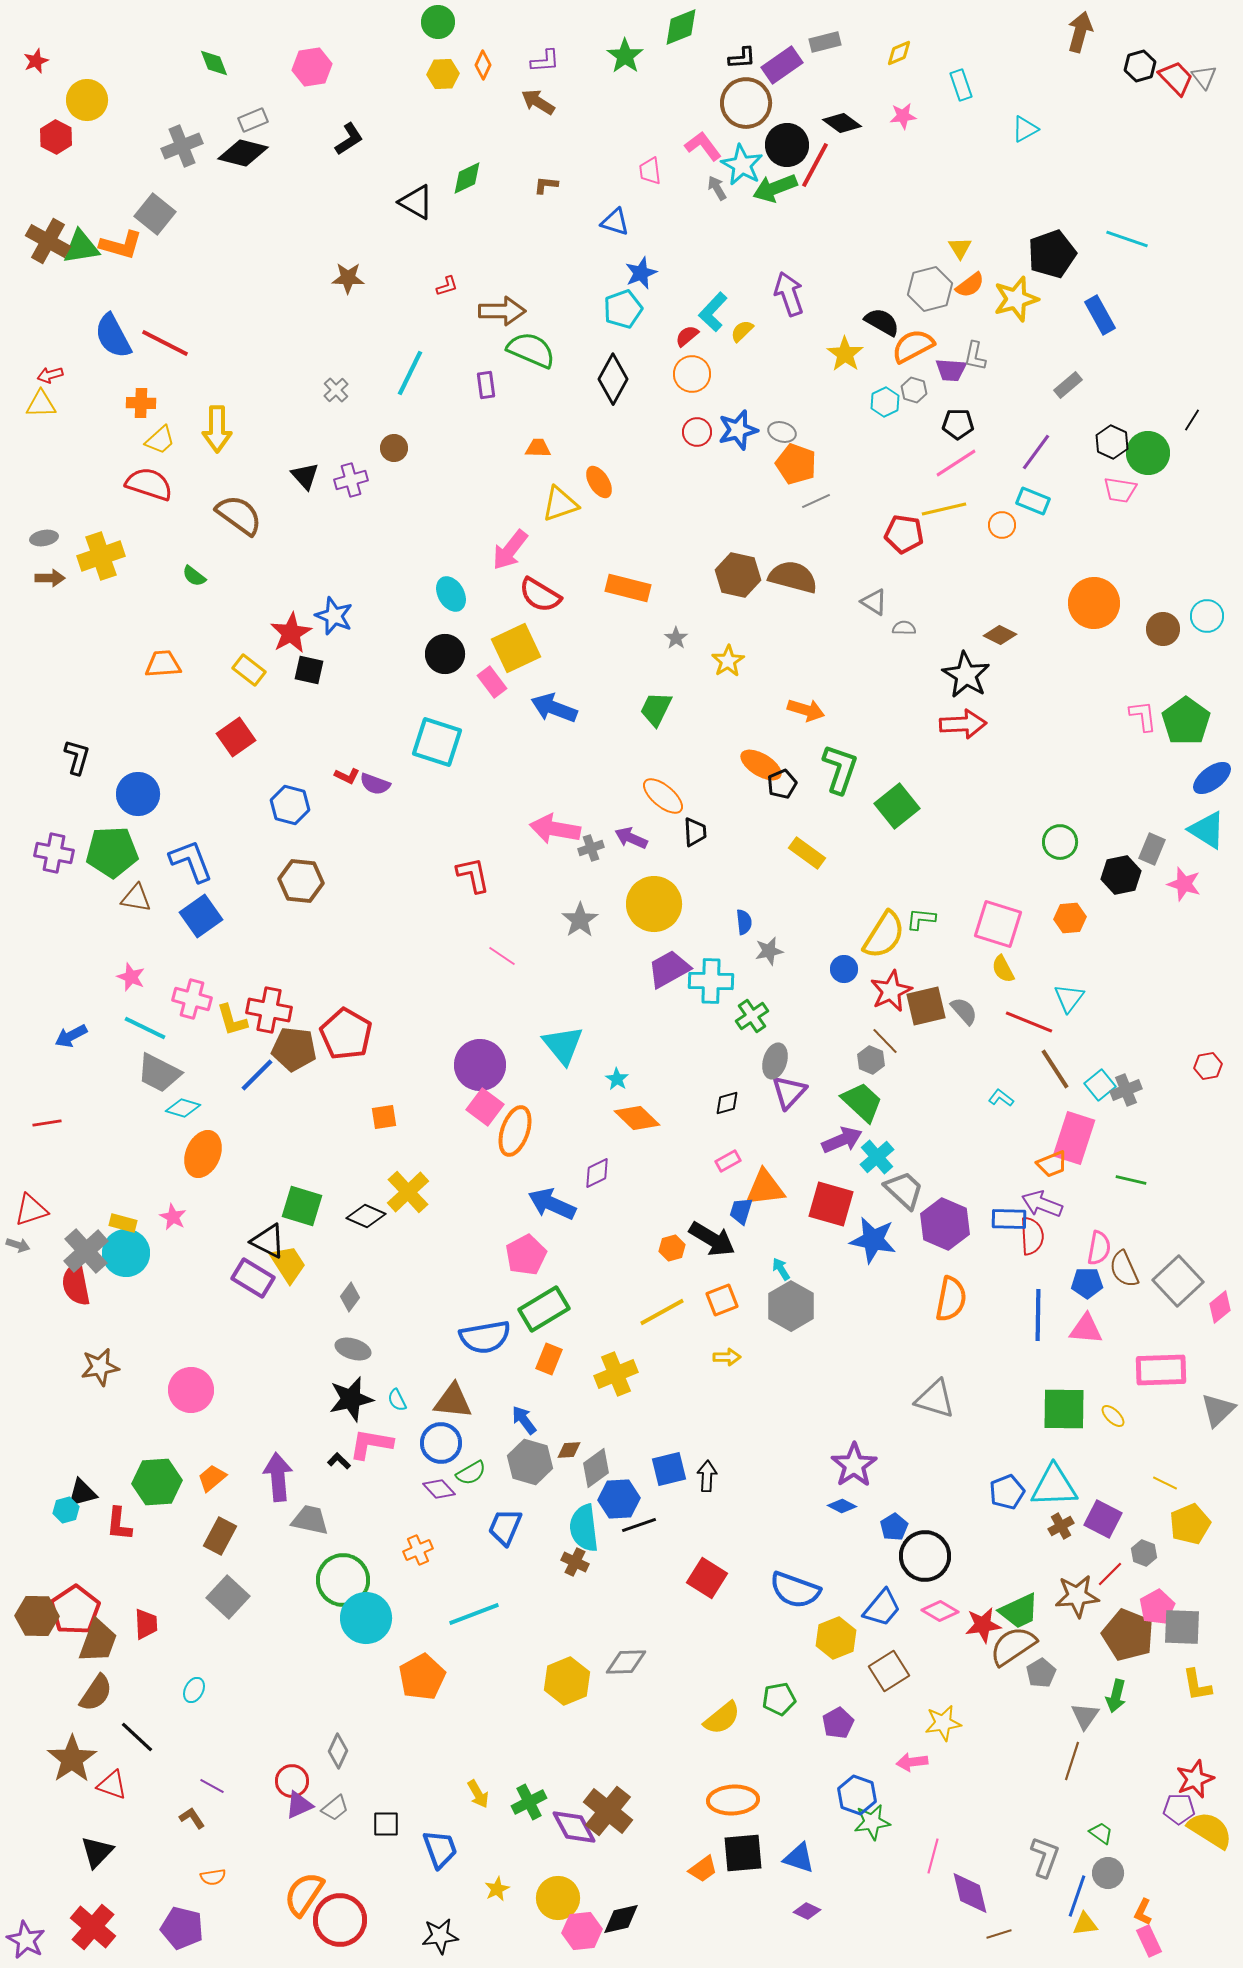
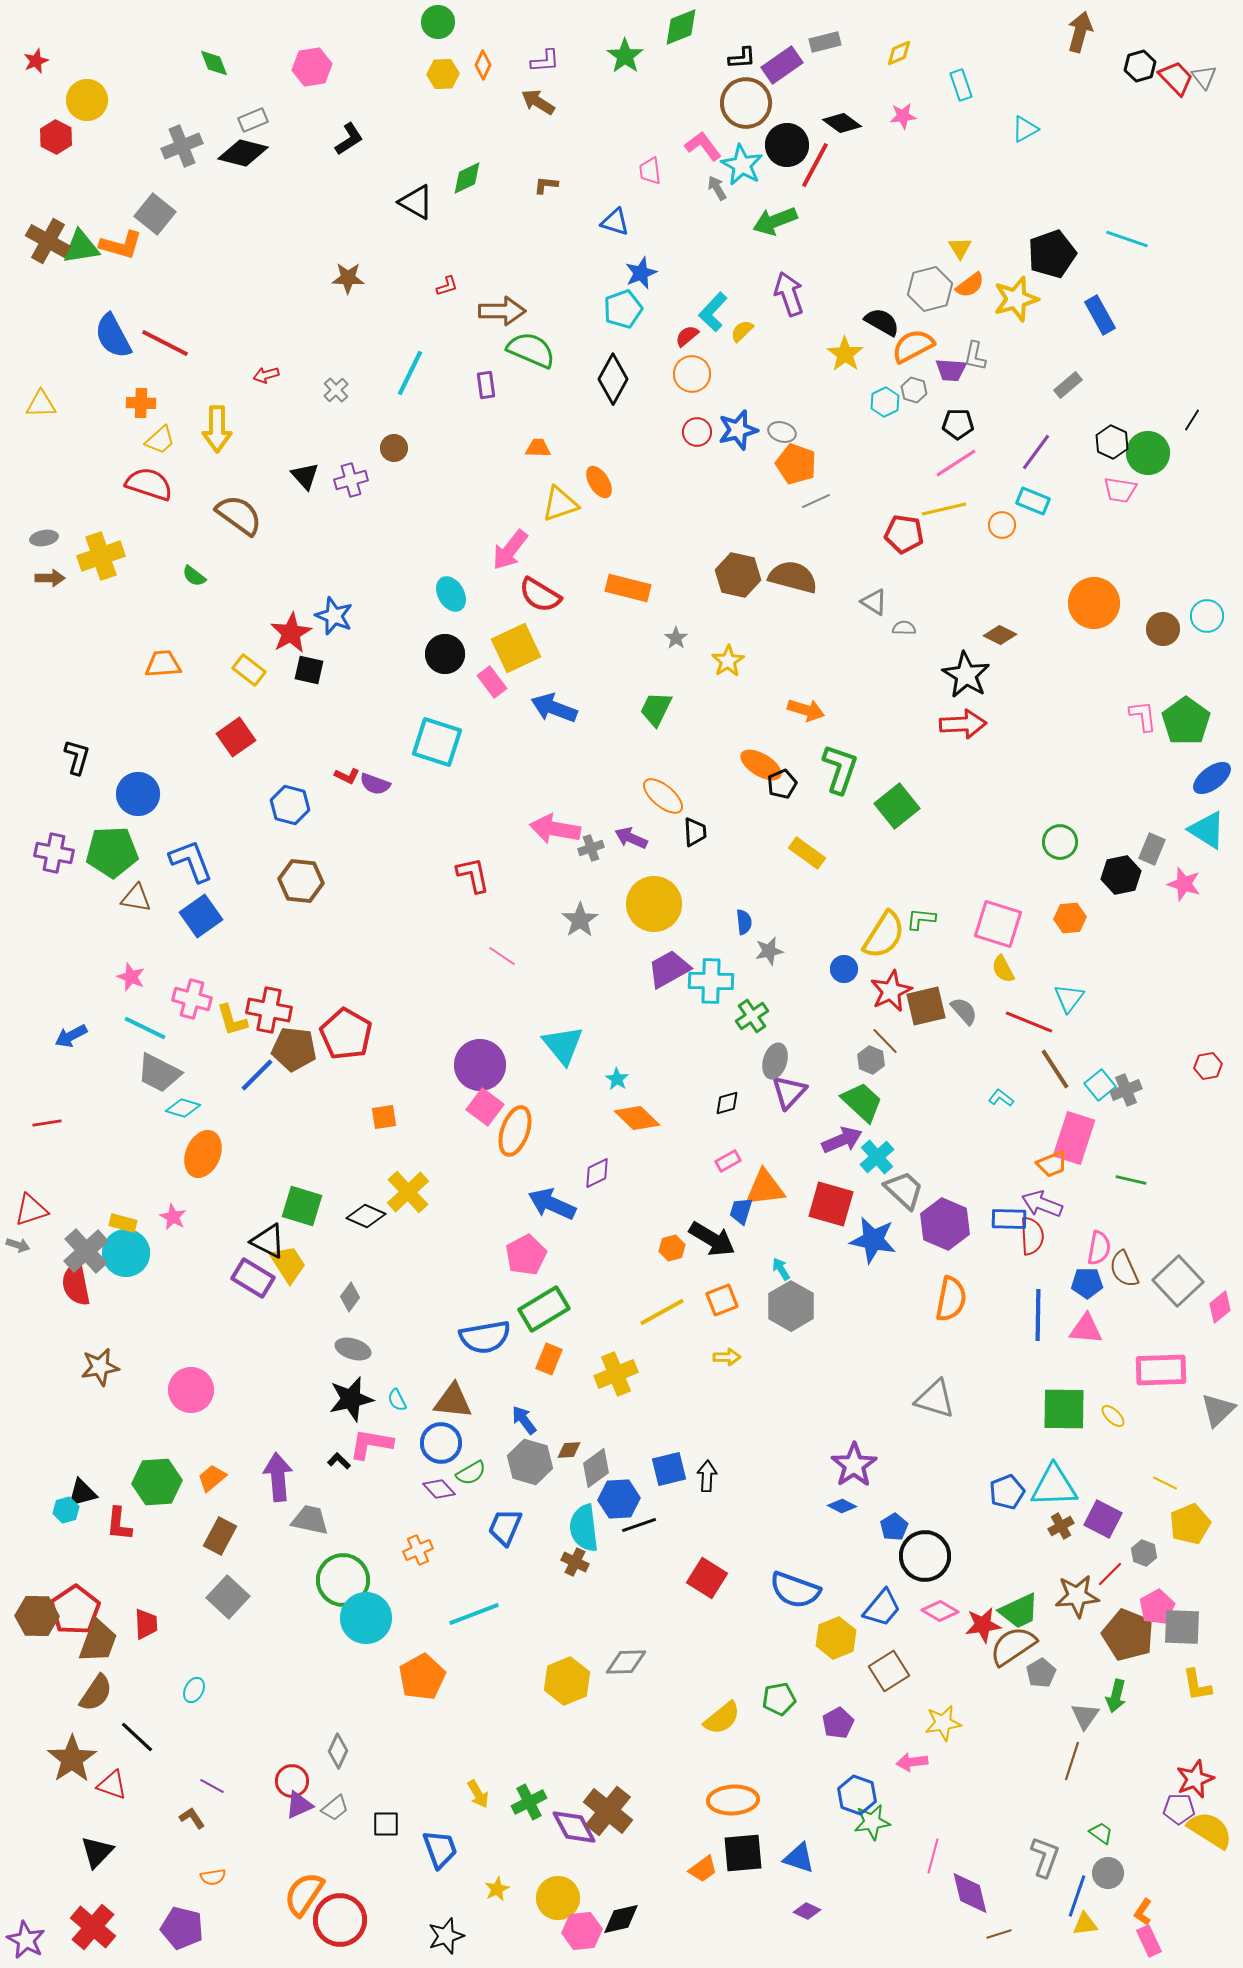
green arrow at (775, 188): moved 33 px down
red arrow at (50, 375): moved 216 px right
orange L-shape at (1143, 1912): rotated 8 degrees clockwise
black star at (440, 1936): moved 6 px right; rotated 12 degrees counterclockwise
